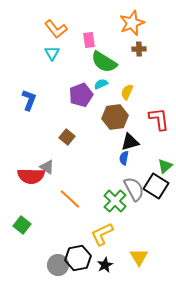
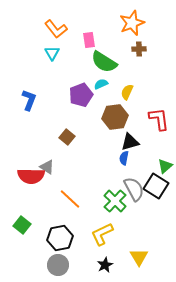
black hexagon: moved 18 px left, 20 px up
